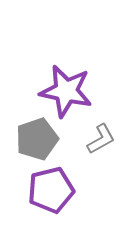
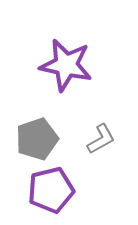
purple star: moved 26 px up
